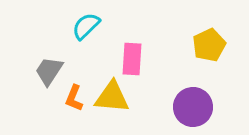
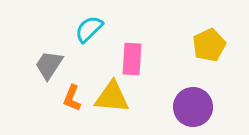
cyan semicircle: moved 3 px right, 3 px down
gray trapezoid: moved 6 px up
orange L-shape: moved 2 px left
